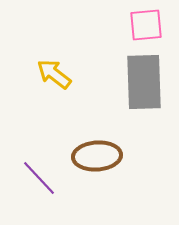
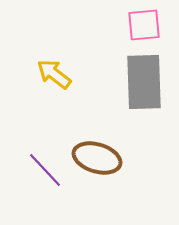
pink square: moved 2 px left
brown ellipse: moved 2 px down; rotated 21 degrees clockwise
purple line: moved 6 px right, 8 px up
